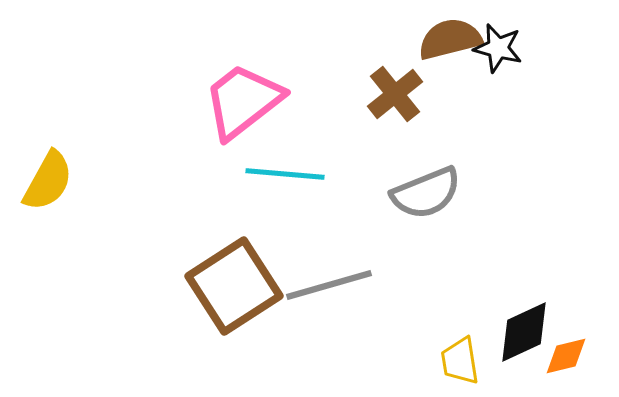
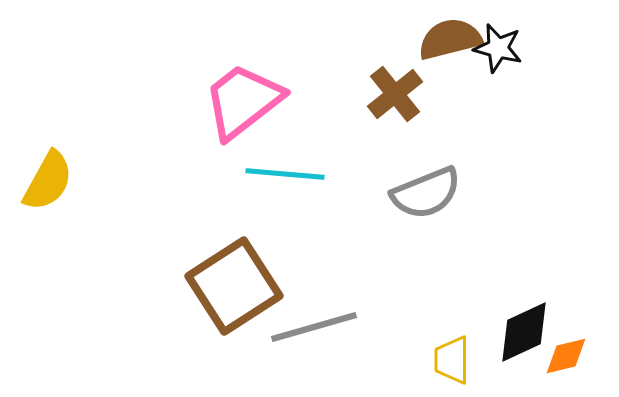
gray line: moved 15 px left, 42 px down
yellow trapezoid: moved 8 px left, 1 px up; rotated 9 degrees clockwise
